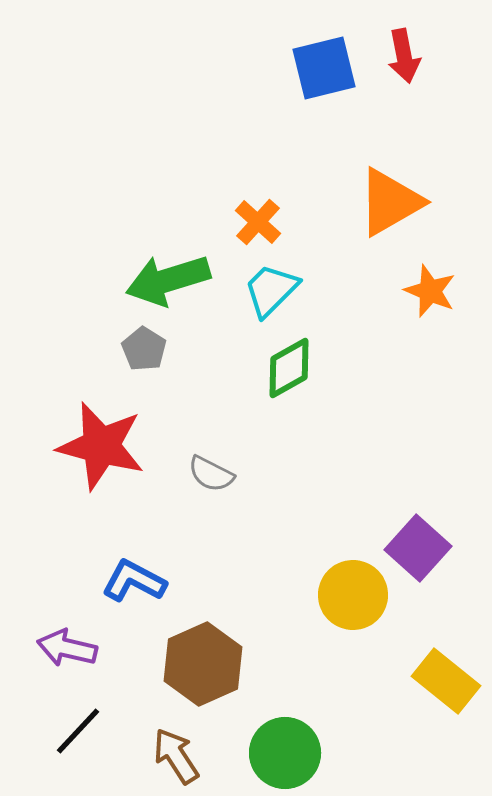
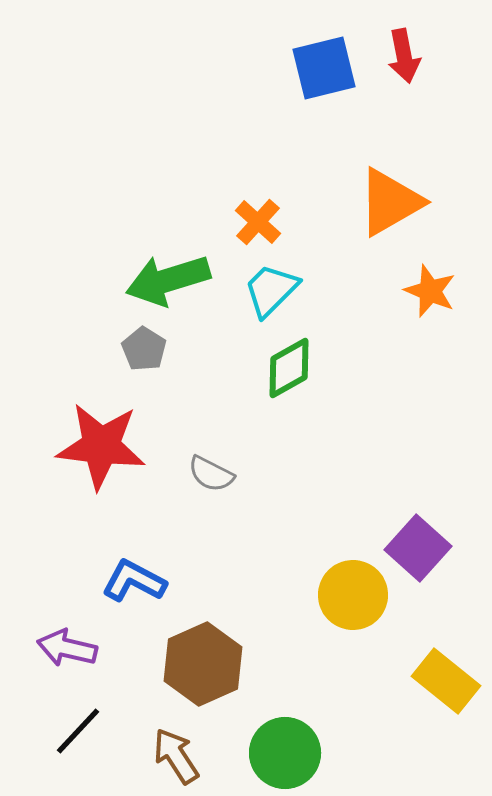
red star: rotated 8 degrees counterclockwise
